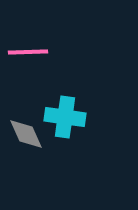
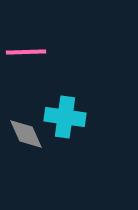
pink line: moved 2 px left
